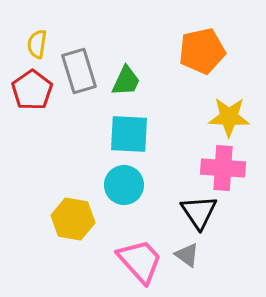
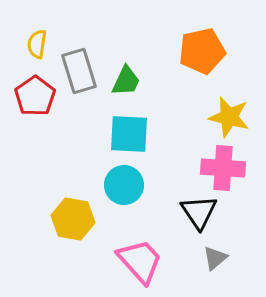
red pentagon: moved 3 px right, 6 px down
yellow star: rotated 12 degrees clockwise
gray triangle: moved 28 px right, 3 px down; rotated 44 degrees clockwise
